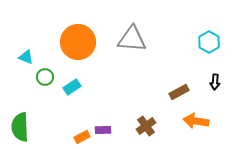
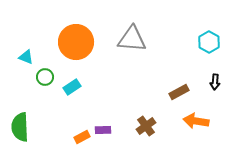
orange circle: moved 2 px left
